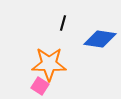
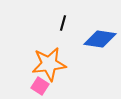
orange star: rotated 8 degrees counterclockwise
